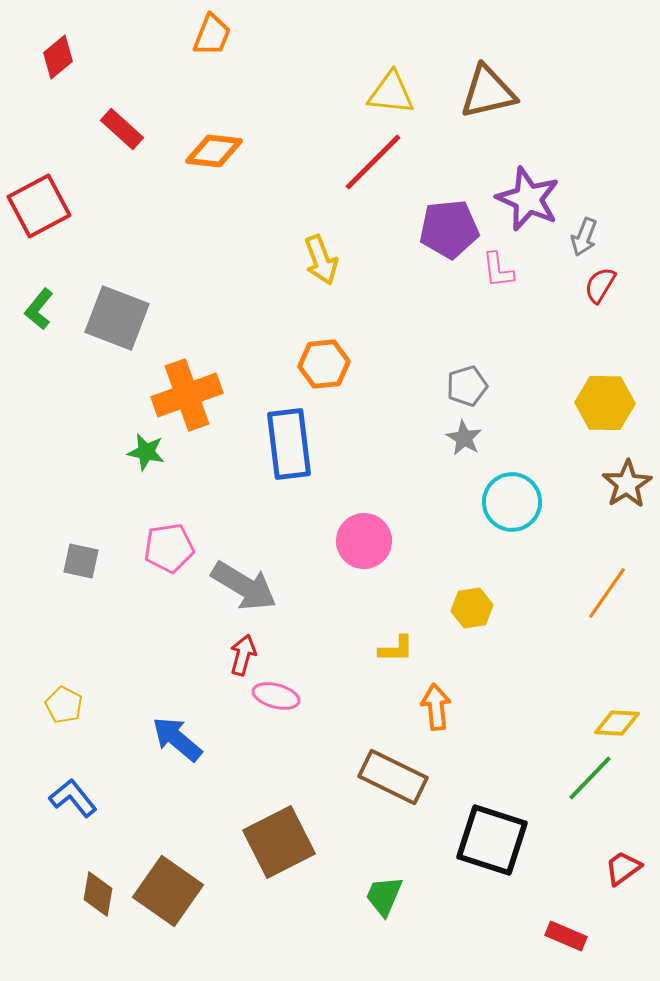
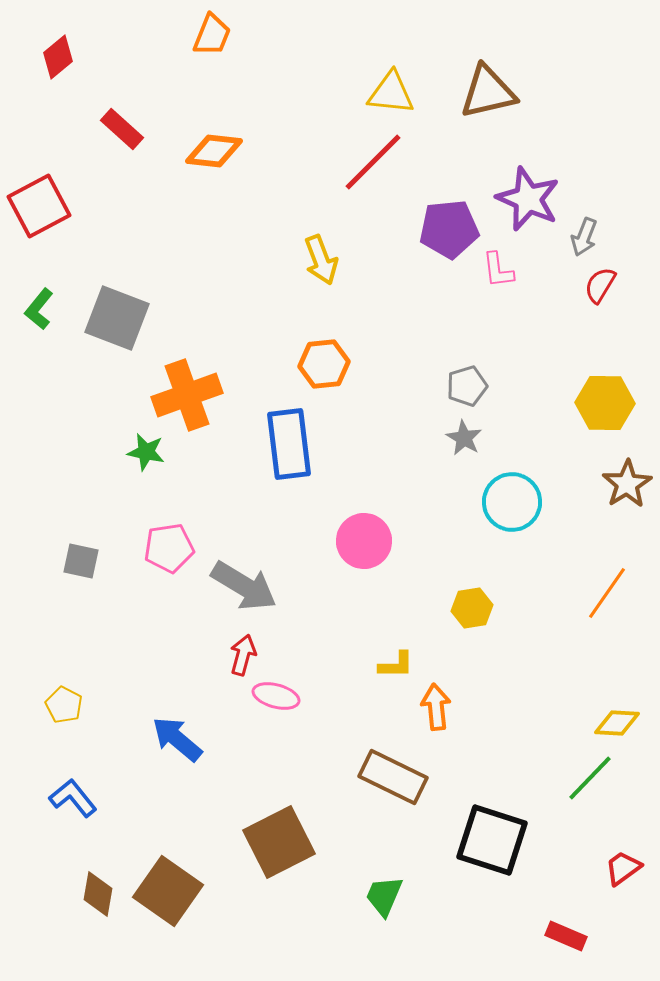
yellow L-shape at (396, 649): moved 16 px down
